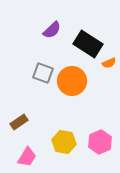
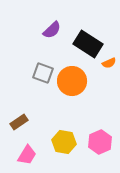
pink trapezoid: moved 2 px up
